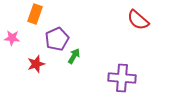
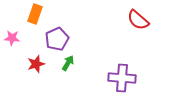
green arrow: moved 6 px left, 7 px down
